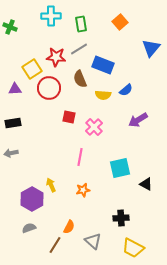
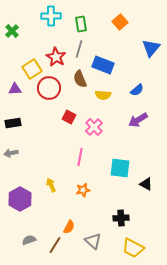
green cross: moved 2 px right, 4 px down; rotated 24 degrees clockwise
gray line: rotated 42 degrees counterclockwise
red star: rotated 24 degrees clockwise
blue semicircle: moved 11 px right
red square: rotated 16 degrees clockwise
cyan square: rotated 20 degrees clockwise
purple hexagon: moved 12 px left
gray semicircle: moved 12 px down
